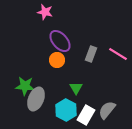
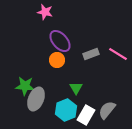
gray rectangle: rotated 49 degrees clockwise
cyan hexagon: rotated 10 degrees clockwise
